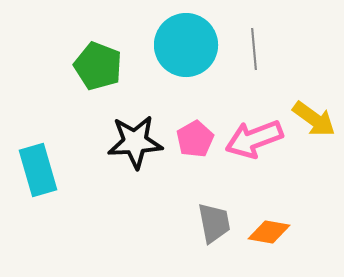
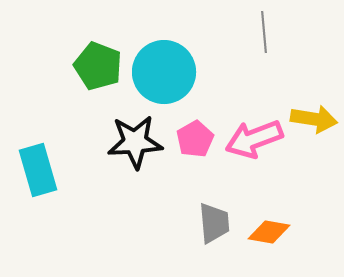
cyan circle: moved 22 px left, 27 px down
gray line: moved 10 px right, 17 px up
yellow arrow: rotated 27 degrees counterclockwise
gray trapezoid: rotated 6 degrees clockwise
